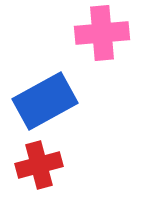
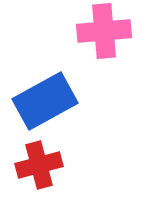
pink cross: moved 2 px right, 2 px up
